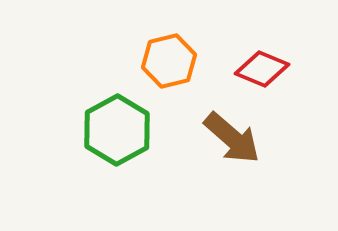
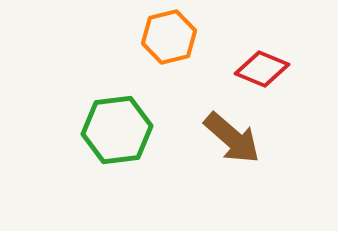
orange hexagon: moved 24 px up
green hexagon: rotated 22 degrees clockwise
